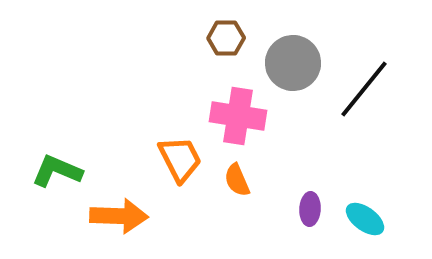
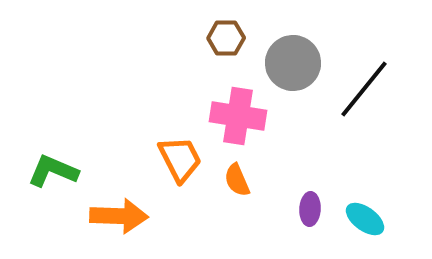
green L-shape: moved 4 px left
